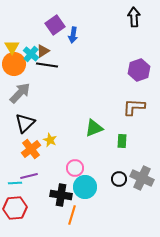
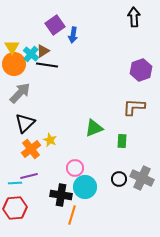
purple hexagon: moved 2 px right
